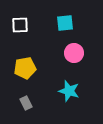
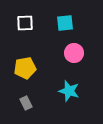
white square: moved 5 px right, 2 px up
